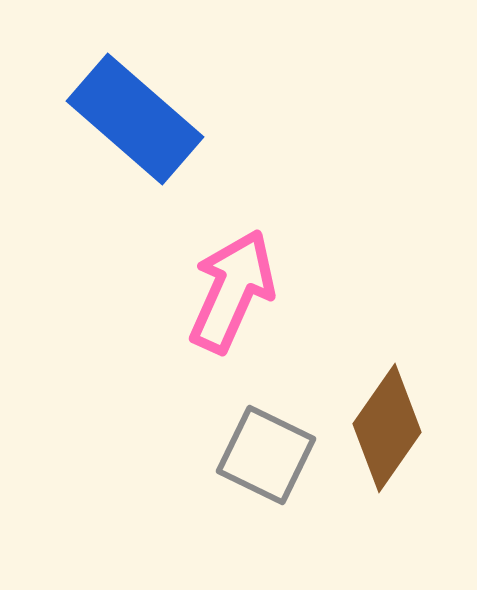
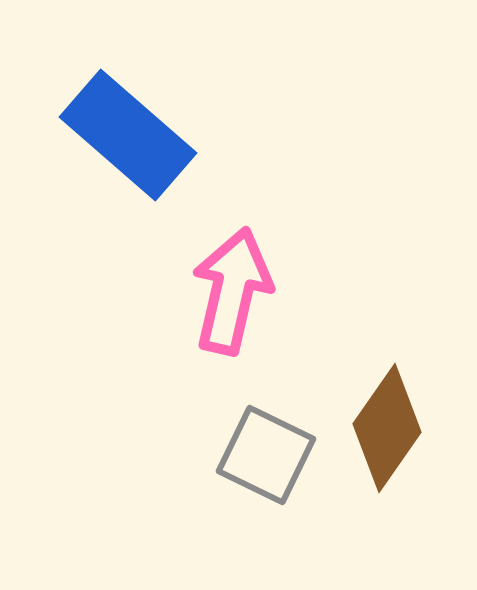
blue rectangle: moved 7 px left, 16 px down
pink arrow: rotated 11 degrees counterclockwise
